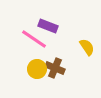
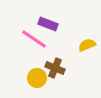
purple rectangle: moved 2 px up
yellow semicircle: moved 2 px up; rotated 78 degrees counterclockwise
yellow circle: moved 9 px down
